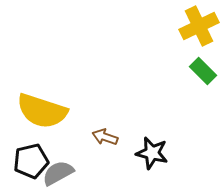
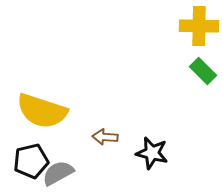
yellow cross: rotated 27 degrees clockwise
brown arrow: rotated 15 degrees counterclockwise
